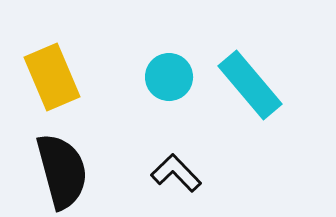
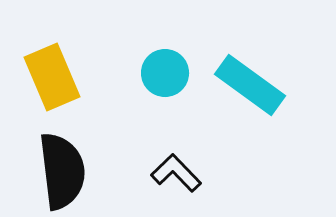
cyan circle: moved 4 px left, 4 px up
cyan rectangle: rotated 14 degrees counterclockwise
black semicircle: rotated 8 degrees clockwise
